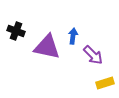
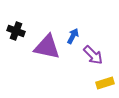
blue arrow: rotated 21 degrees clockwise
